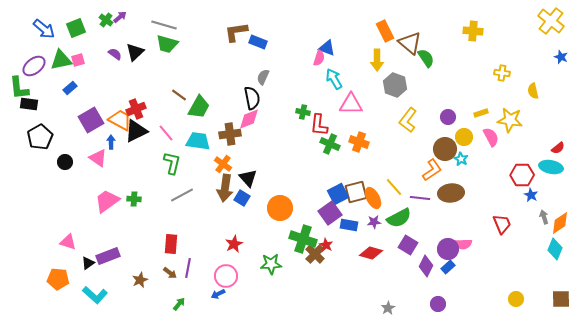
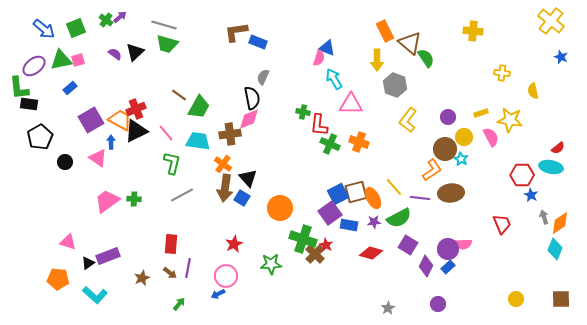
brown star at (140, 280): moved 2 px right, 2 px up
